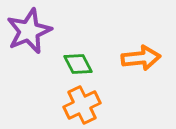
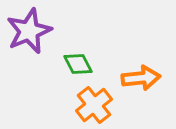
orange arrow: moved 20 px down
orange cross: moved 12 px right; rotated 12 degrees counterclockwise
